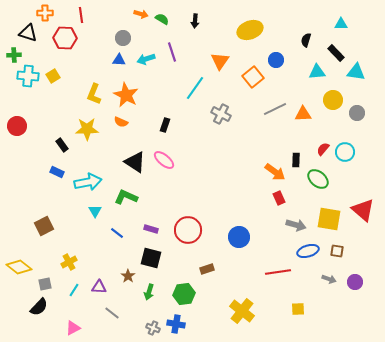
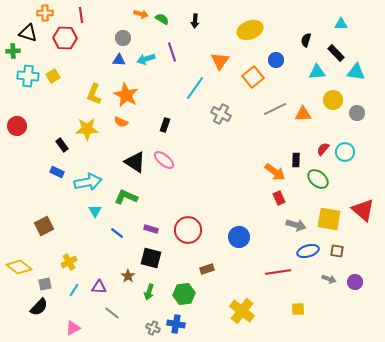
green cross at (14, 55): moved 1 px left, 4 px up
